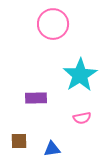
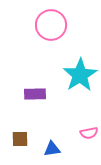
pink circle: moved 2 px left, 1 px down
purple rectangle: moved 1 px left, 4 px up
pink semicircle: moved 7 px right, 15 px down
brown square: moved 1 px right, 2 px up
